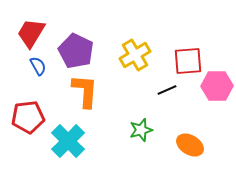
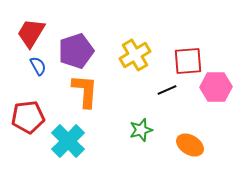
purple pentagon: rotated 28 degrees clockwise
pink hexagon: moved 1 px left, 1 px down
